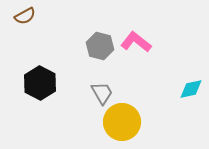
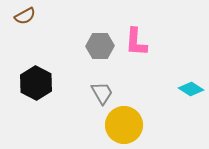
pink L-shape: rotated 124 degrees counterclockwise
gray hexagon: rotated 16 degrees counterclockwise
black hexagon: moved 4 px left
cyan diamond: rotated 45 degrees clockwise
yellow circle: moved 2 px right, 3 px down
